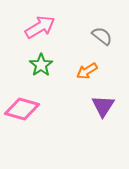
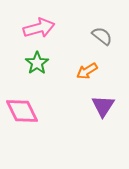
pink arrow: moved 1 px left, 1 px down; rotated 16 degrees clockwise
green star: moved 4 px left, 2 px up
pink diamond: moved 2 px down; rotated 48 degrees clockwise
